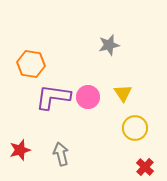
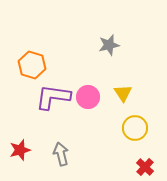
orange hexagon: moved 1 px right, 1 px down; rotated 8 degrees clockwise
